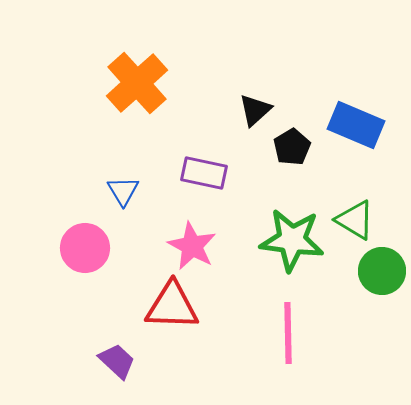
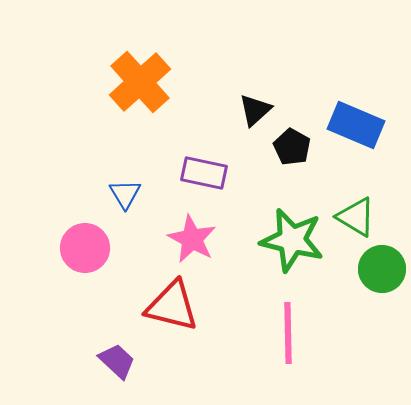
orange cross: moved 3 px right, 1 px up
black pentagon: rotated 12 degrees counterclockwise
blue triangle: moved 2 px right, 3 px down
green triangle: moved 1 px right, 3 px up
green star: rotated 6 degrees clockwise
pink star: moved 7 px up
green circle: moved 2 px up
red triangle: rotated 12 degrees clockwise
